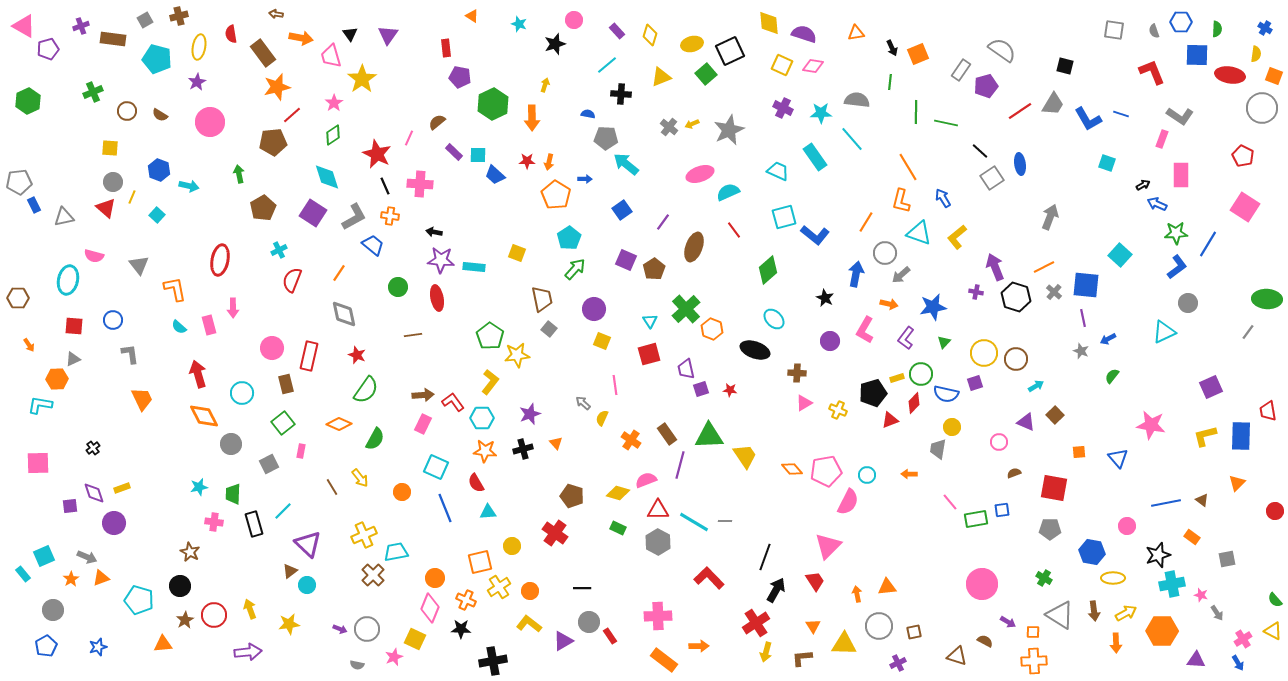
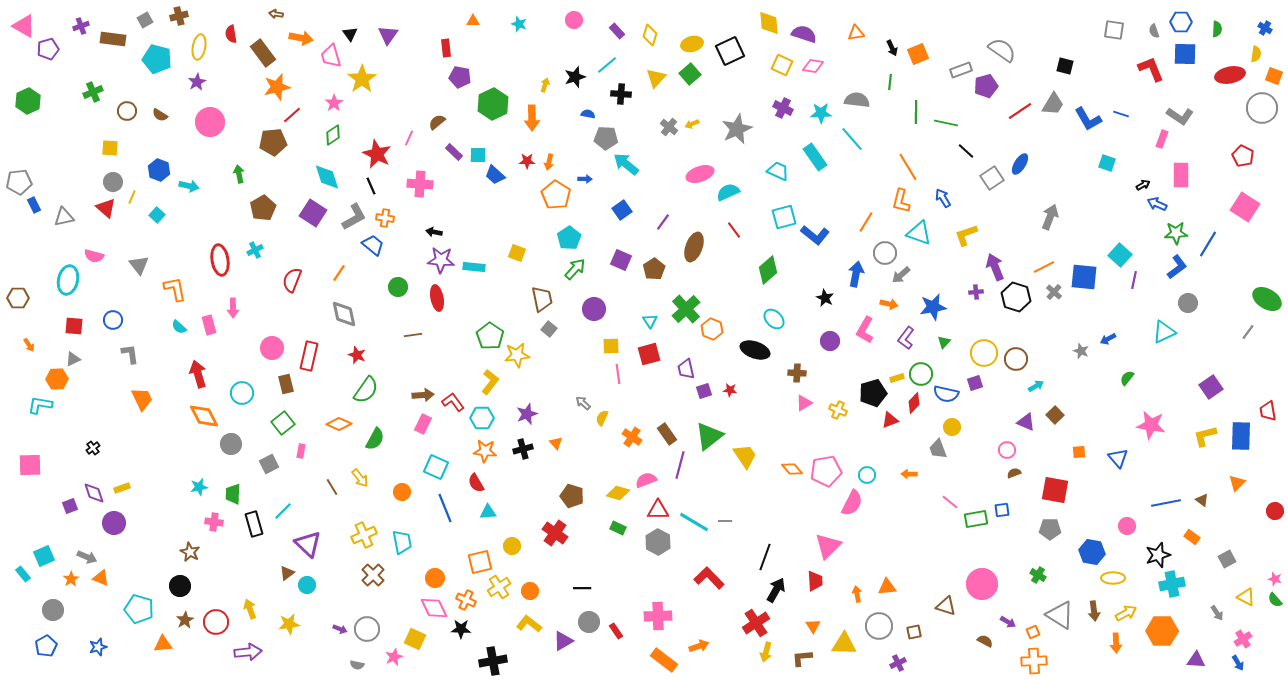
orange triangle at (472, 16): moved 1 px right, 5 px down; rotated 32 degrees counterclockwise
black star at (555, 44): moved 20 px right, 33 px down
blue square at (1197, 55): moved 12 px left, 1 px up
gray rectangle at (961, 70): rotated 35 degrees clockwise
red L-shape at (1152, 72): moved 1 px left, 3 px up
green square at (706, 74): moved 16 px left
red ellipse at (1230, 75): rotated 20 degrees counterclockwise
yellow triangle at (661, 77): moved 5 px left, 1 px down; rotated 25 degrees counterclockwise
gray star at (729, 130): moved 8 px right, 1 px up
black line at (980, 151): moved 14 px left
blue ellipse at (1020, 164): rotated 40 degrees clockwise
black line at (385, 186): moved 14 px left
orange cross at (390, 216): moved 5 px left, 2 px down
yellow L-shape at (957, 237): moved 9 px right, 2 px up; rotated 20 degrees clockwise
cyan cross at (279, 250): moved 24 px left
red ellipse at (220, 260): rotated 20 degrees counterclockwise
purple square at (626, 260): moved 5 px left
blue square at (1086, 285): moved 2 px left, 8 px up
purple cross at (976, 292): rotated 16 degrees counterclockwise
green ellipse at (1267, 299): rotated 28 degrees clockwise
purple line at (1083, 318): moved 51 px right, 38 px up; rotated 24 degrees clockwise
yellow square at (602, 341): moved 9 px right, 5 px down; rotated 24 degrees counterclockwise
green semicircle at (1112, 376): moved 15 px right, 2 px down
pink line at (615, 385): moved 3 px right, 11 px up
purple square at (1211, 387): rotated 10 degrees counterclockwise
purple square at (701, 389): moved 3 px right, 2 px down
purple star at (530, 414): moved 3 px left
green triangle at (709, 436): rotated 36 degrees counterclockwise
orange cross at (631, 440): moved 1 px right, 3 px up
pink circle at (999, 442): moved 8 px right, 8 px down
gray trapezoid at (938, 449): rotated 30 degrees counterclockwise
pink square at (38, 463): moved 8 px left, 2 px down
red square at (1054, 488): moved 1 px right, 2 px down
pink semicircle at (848, 502): moved 4 px right, 1 px down
pink line at (950, 502): rotated 12 degrees counterclockwise
purple square at (70, 506): rotated 14 degrees counterclockwise
cyan trapezoid at (396, 552): moved 6 px right, 10 px up; rotated 90 degrees clockwise
gray square at (1227, 559): rotated 18 degrees counterclockwise
brown triangle at (290, 571): moved 3 px left, 2 px down
orange triangle at (101, 578): rotated 42 degrees clockwise
green cross at (1044, 578): moved 6 px left, 3 px up
red trapezoid at (815, 581): rotated 30 degrees clockwise
pink star at (1201, 595): moved 74 px right, 16 px up
cyan pentagon at (139, 600): moved 9 px down
pink diamond at (430, 608): moved 4 px right; rotated 48 degrees counterclockwise
red circle at (214, 615): moved 2 px right, 7 px down
yellow triangle at (1273, 631): moved 27 px left, 34 px up
orange square at (1033, 632): rotated 24 degrees counterclockwise
red rectangle at (610, 636): moved 6 px right, 5 px up
orange arrow at (699, 646): rotated 18 degrees counterclockwise
brown triangle at (957, 656): moved 11 px left, 50 px up
